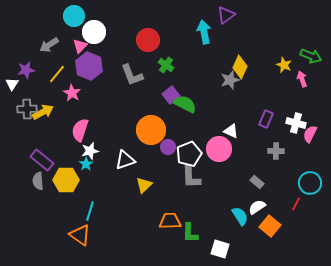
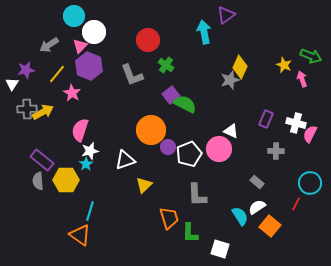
gray L-shape at (191, 177): moved 6 px right, 18 px down
orange trapezoid at (170, 221): moved 1 px left, 3 px up; rotated 75 degrees clockwise
